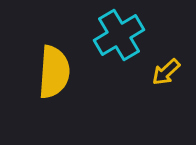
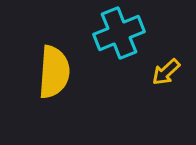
cyan cross: moved 2 px up; rotated 9 degrees clockwise
